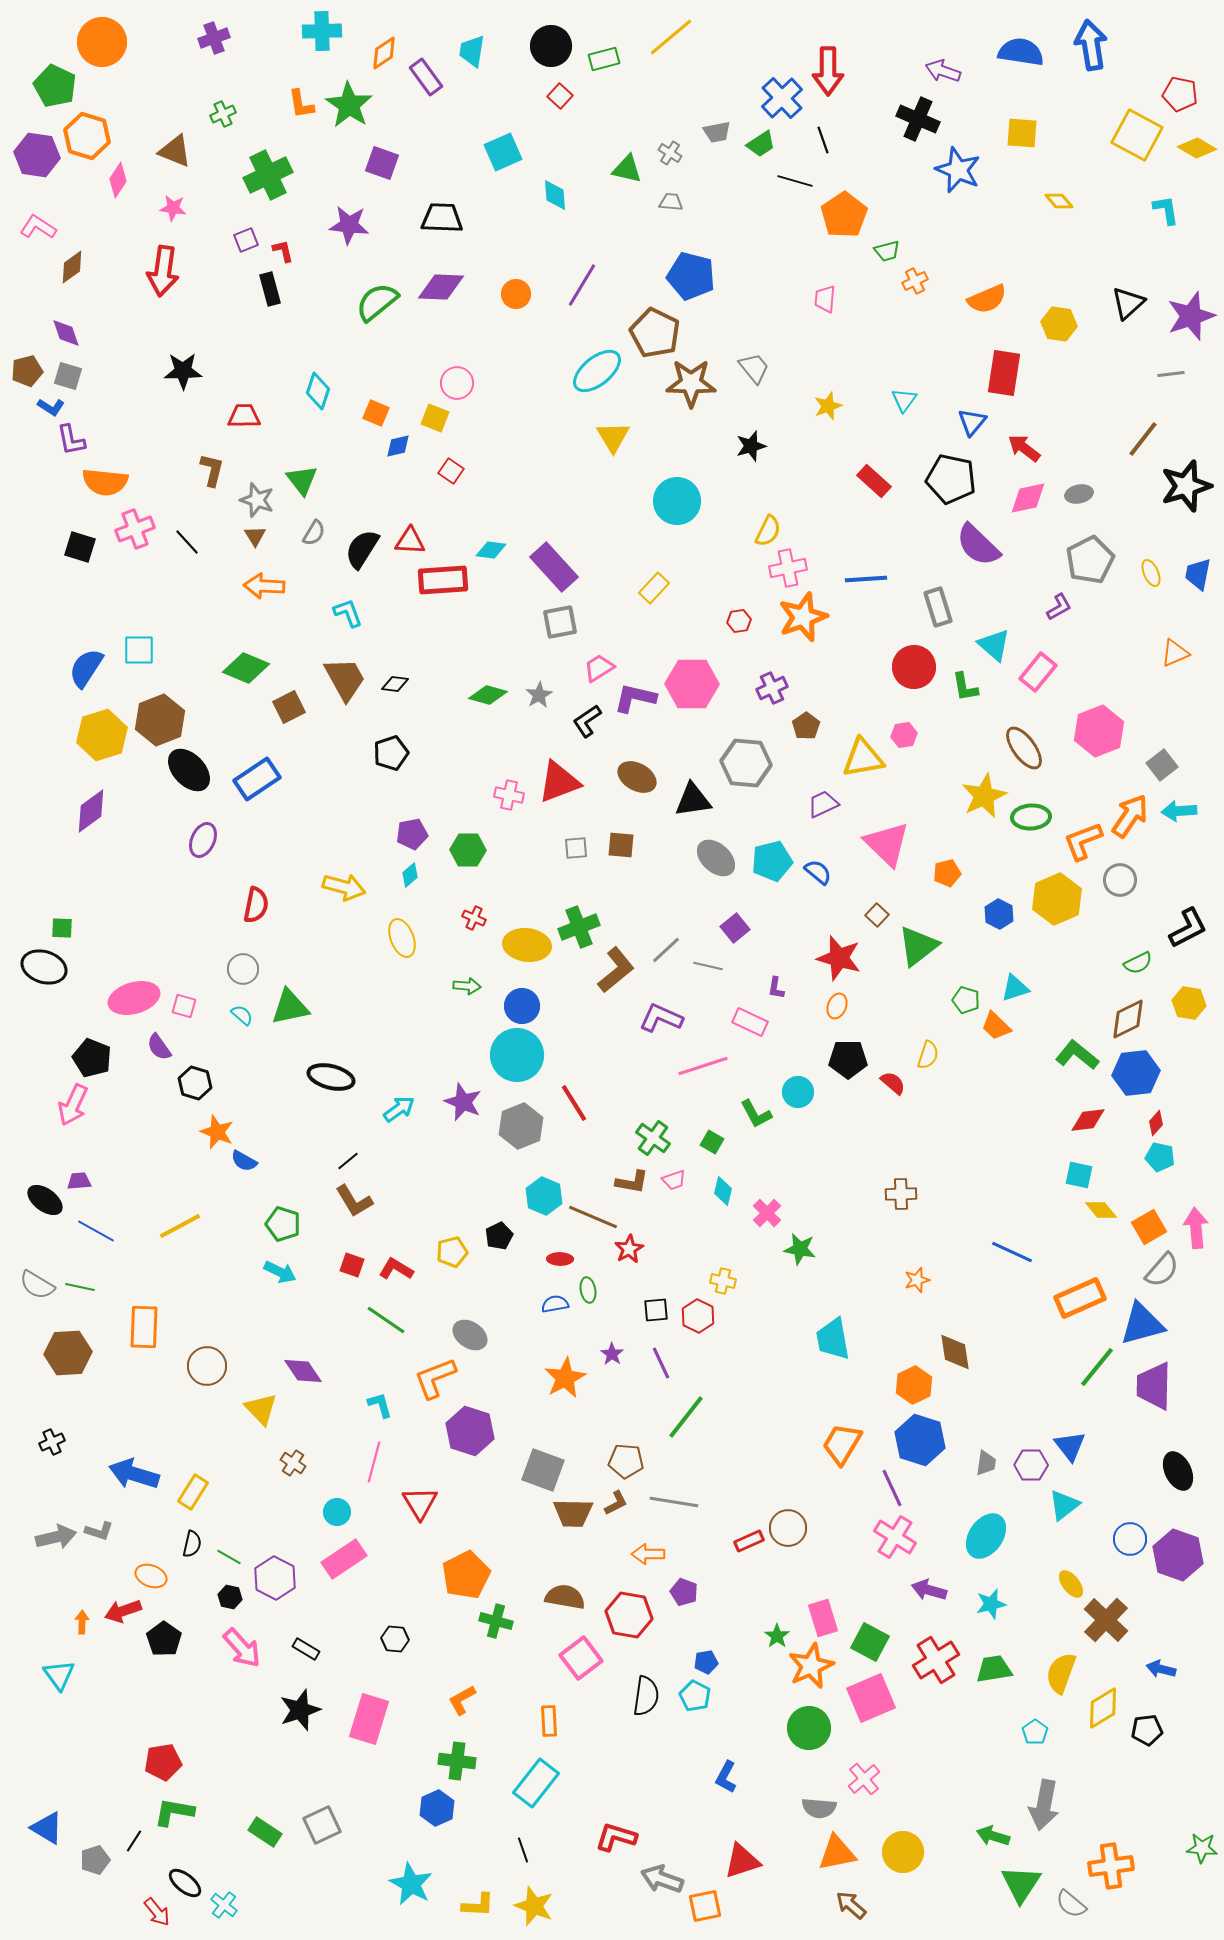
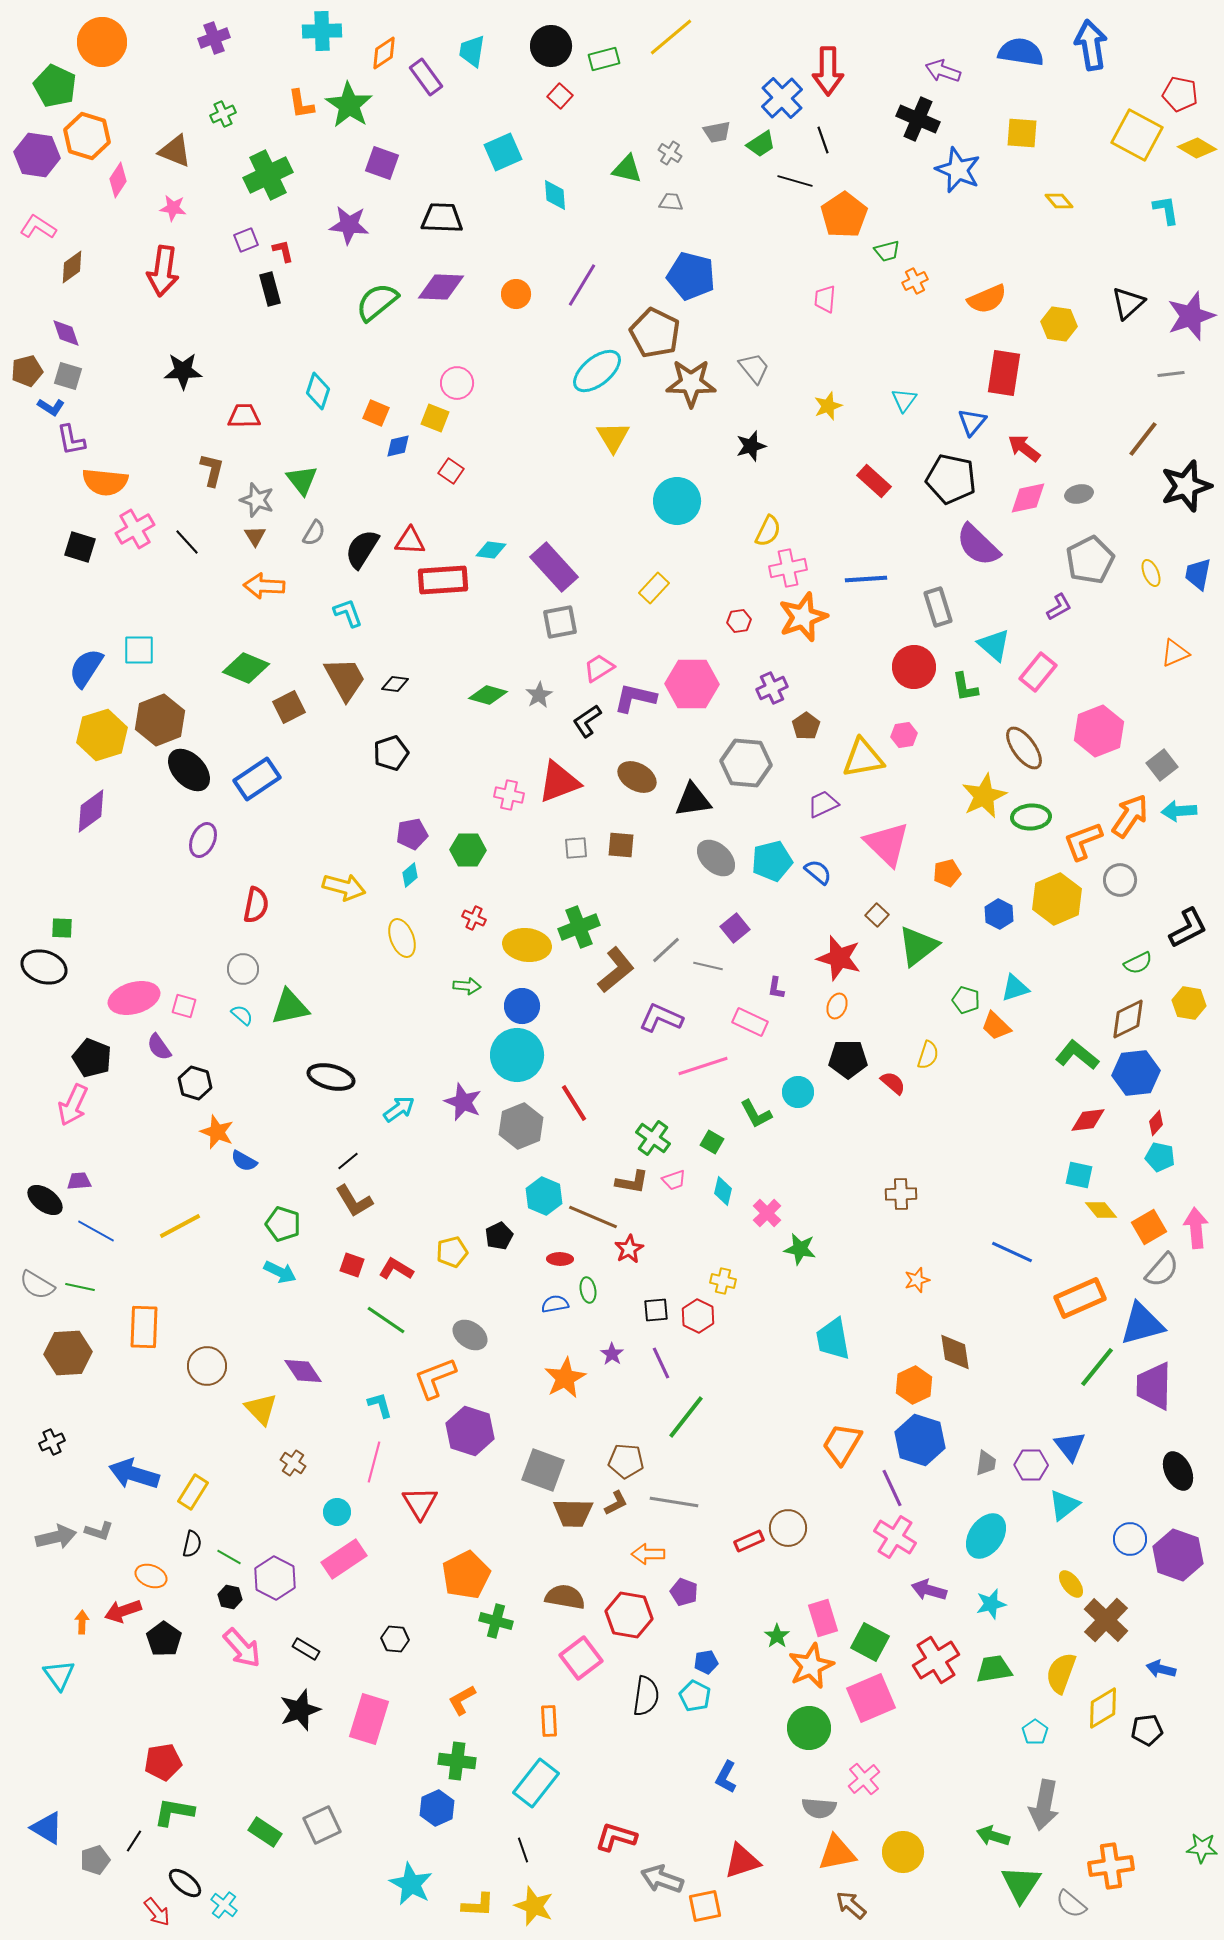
pink cross at (135, 529): rotated 9 degrees counterclockwise
